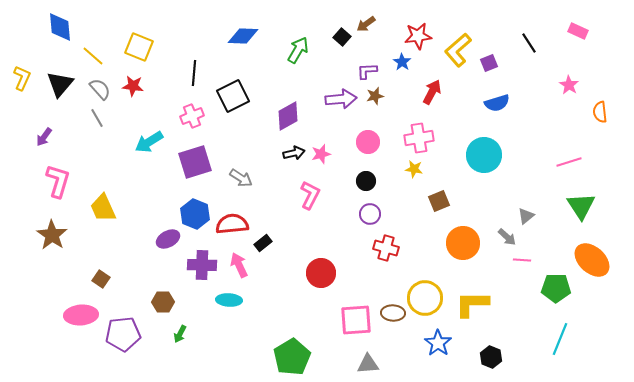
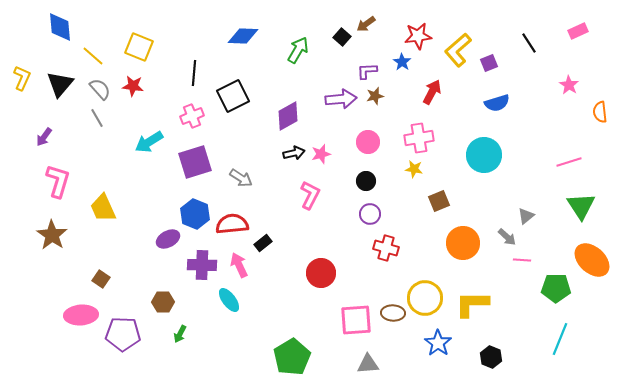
pink rectangle at (578, 31): rotated 48 degrees counterclockwise
cyan ellipse at (229, 300): rotated 50 degrees clockwise
purple pentagon at (123, 334): rotated 8 degrees clockwise
